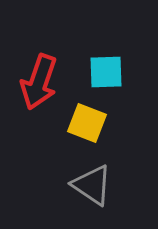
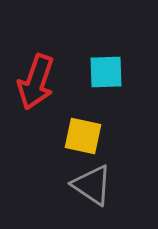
red arrow: moved 3 px left
yellow square: moved 4 px left, 13 px down; rotated 9 degrees counterclockwise
